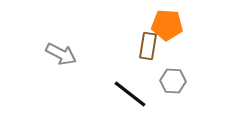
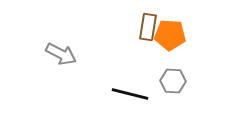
orange pentagon: moved 3 px right, 10 px down
brown rectangle: moved 19 px up
black line: rotated 24 degrees counterclockwise
